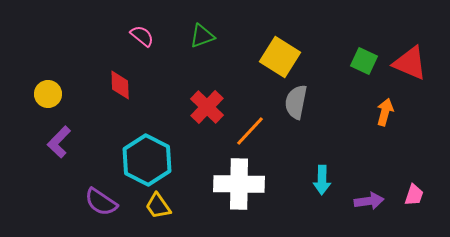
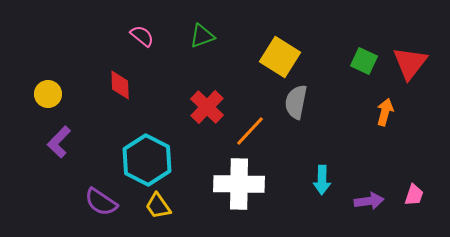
red triangle: rotated 45 degrees clockwise
